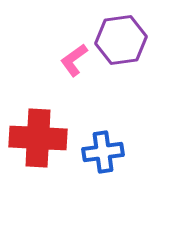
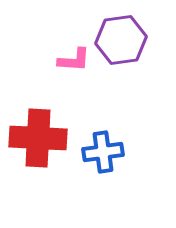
pink L-shape: rotated 140 degrees counterclockwise
